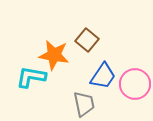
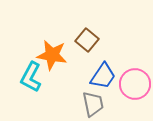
orange star: moved 2 px left
cyan L-shape: rotated 72 degrees counterclockwise
gray trapezoid: moved 9 px right
